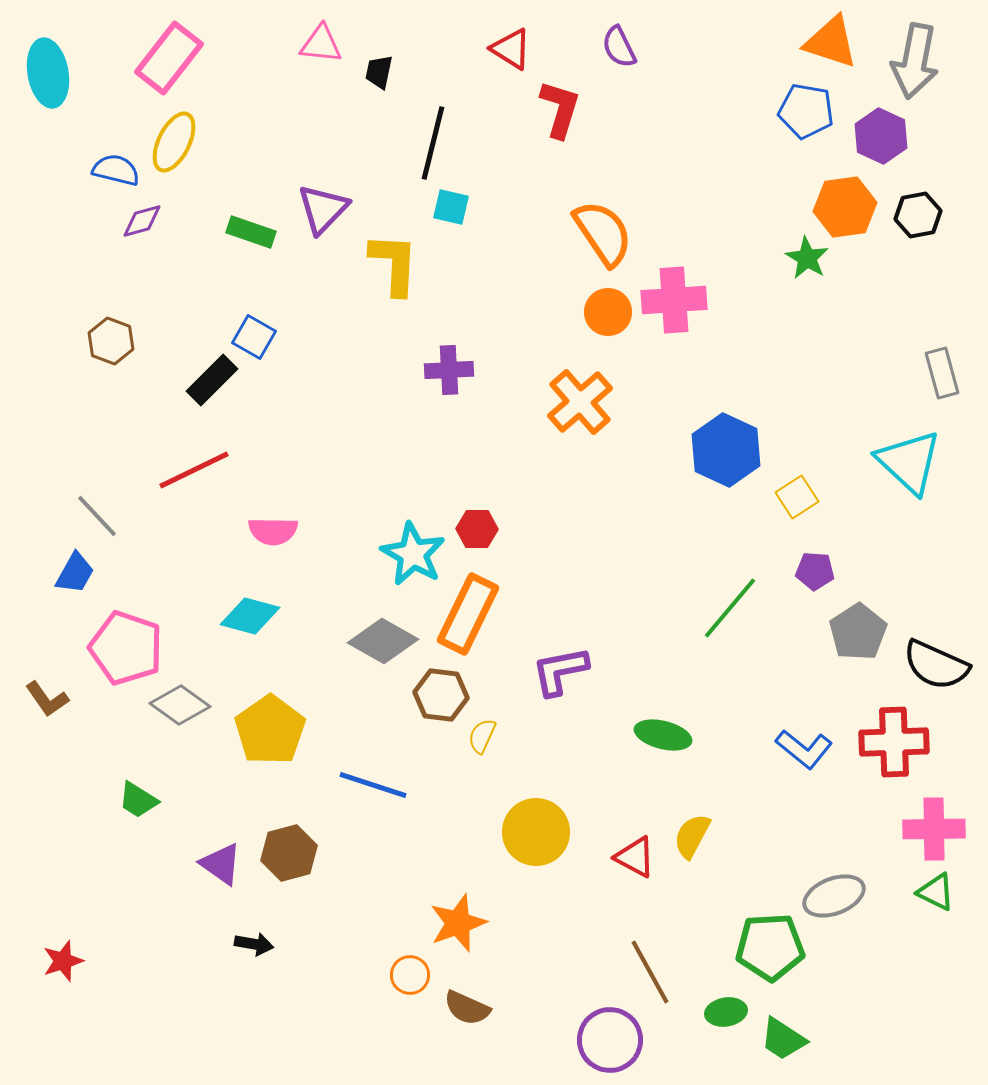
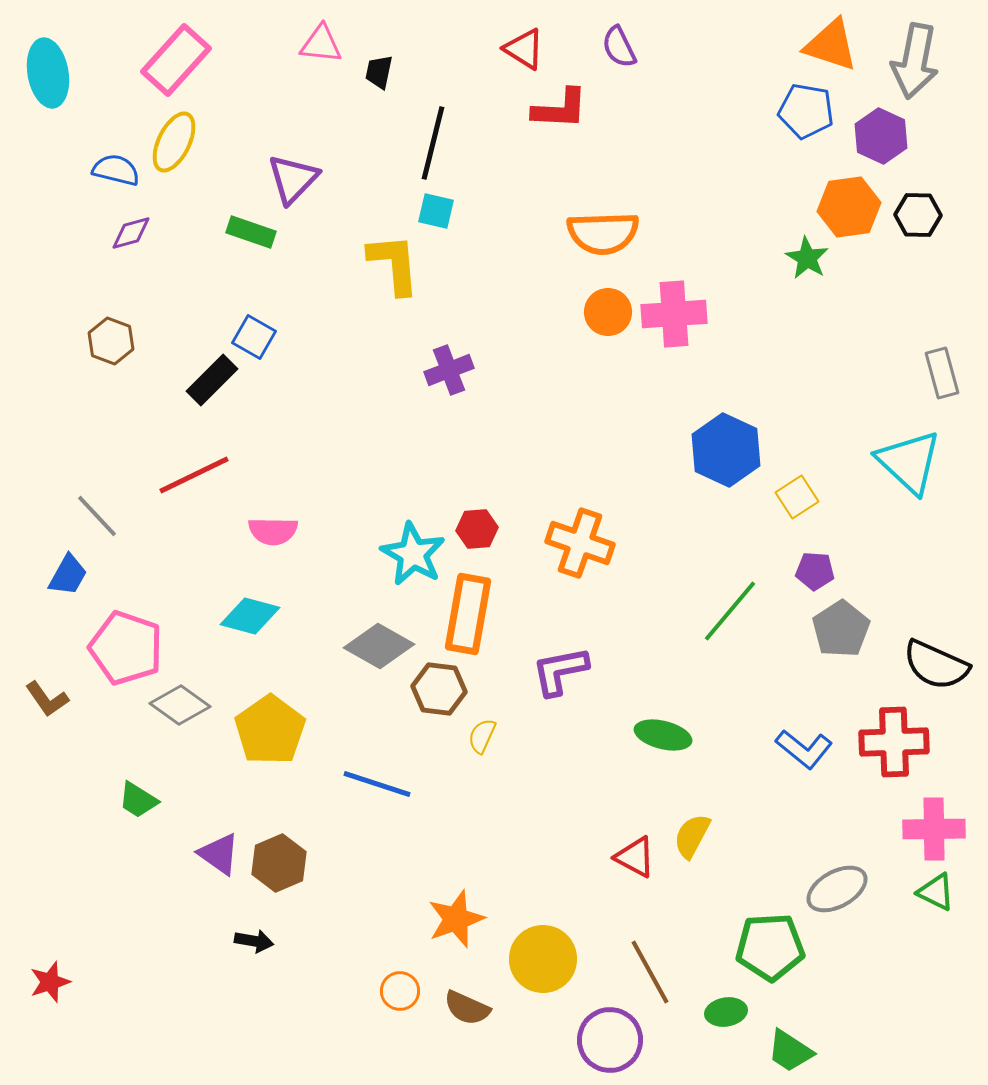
orange triangle at (831, 42): moved 3 px down
red triangle at (511, 49): moved 13 px right
pink rectangle at (169, 58): moved 7 px right, 2 px down; rotated 4 degrees clockwise
red L-shape at (560, 109): rotated 76 degrees clockwise
cyan square at (451, 207): moved 15 px left, 4 px down
orange hexagon at (845, 207): moved 4 px right
purple triangle at (323, 209): moved 30 px left, 30 px up
black hexagon at (918, 215): rotated 12 degrees clockwise
purple diamond at (142, 221): moved 11 px left, 12 px down
orange semicircle at (603, 233): rotated 122 degrees clockwise
yellow L-shape at (394, 264): rotated 8 degrees counterclockwise
pink cross at (674, 300): moved 14 px down
purple cross at (449, 370): rotated 18 degrees counterclockwise
orange cross at (580, 402): moved 141 px down; rotated 30 degrees counterclockwise
red line at (194, 470): moved 5 px down
red hexagon at (477, 529): rotated 6 degrees counterclockwise
blue trapezoid at (75, 573): moved 7 px left, 2 px down
green line at (730, 608): moved 3 px down
orange rectangle at (468, 614): rotated 16 degrees counterclockwise
gray pentagon at (858, 632): moved 17 px left, 3 px up
gray diamond at (383, 641): moved 4 px left, 5 px down
brown hexagon at (441, 695): moved 2 px left, 6 px up
blue line at (373, 785): moved 4 px right, 1 px up
yellow circle at (536, 832): moved 7 px right, 127 px down
brown hexagon at (289, 853): moved 10 px left, 10 px down; rotated 8 degrees counterclockwise
purple triangle at (221, 864): moved 2 px left, 10 px up
gray ellipse at (834, 896): moved 3 px right, 7 px up; rotated 8 degrees counterclockwise
orange star at (458, 923): moved 2 px left, 4 px up
black arrow at (254, 944): moved 3 px up
red star at (63, 961): moved 13 px left, 21 px down
orange circle at (410, 975): moved 10 px left, 16 px down
green trapezoid at (783, 1039): moved 7 px right, 12 px down
